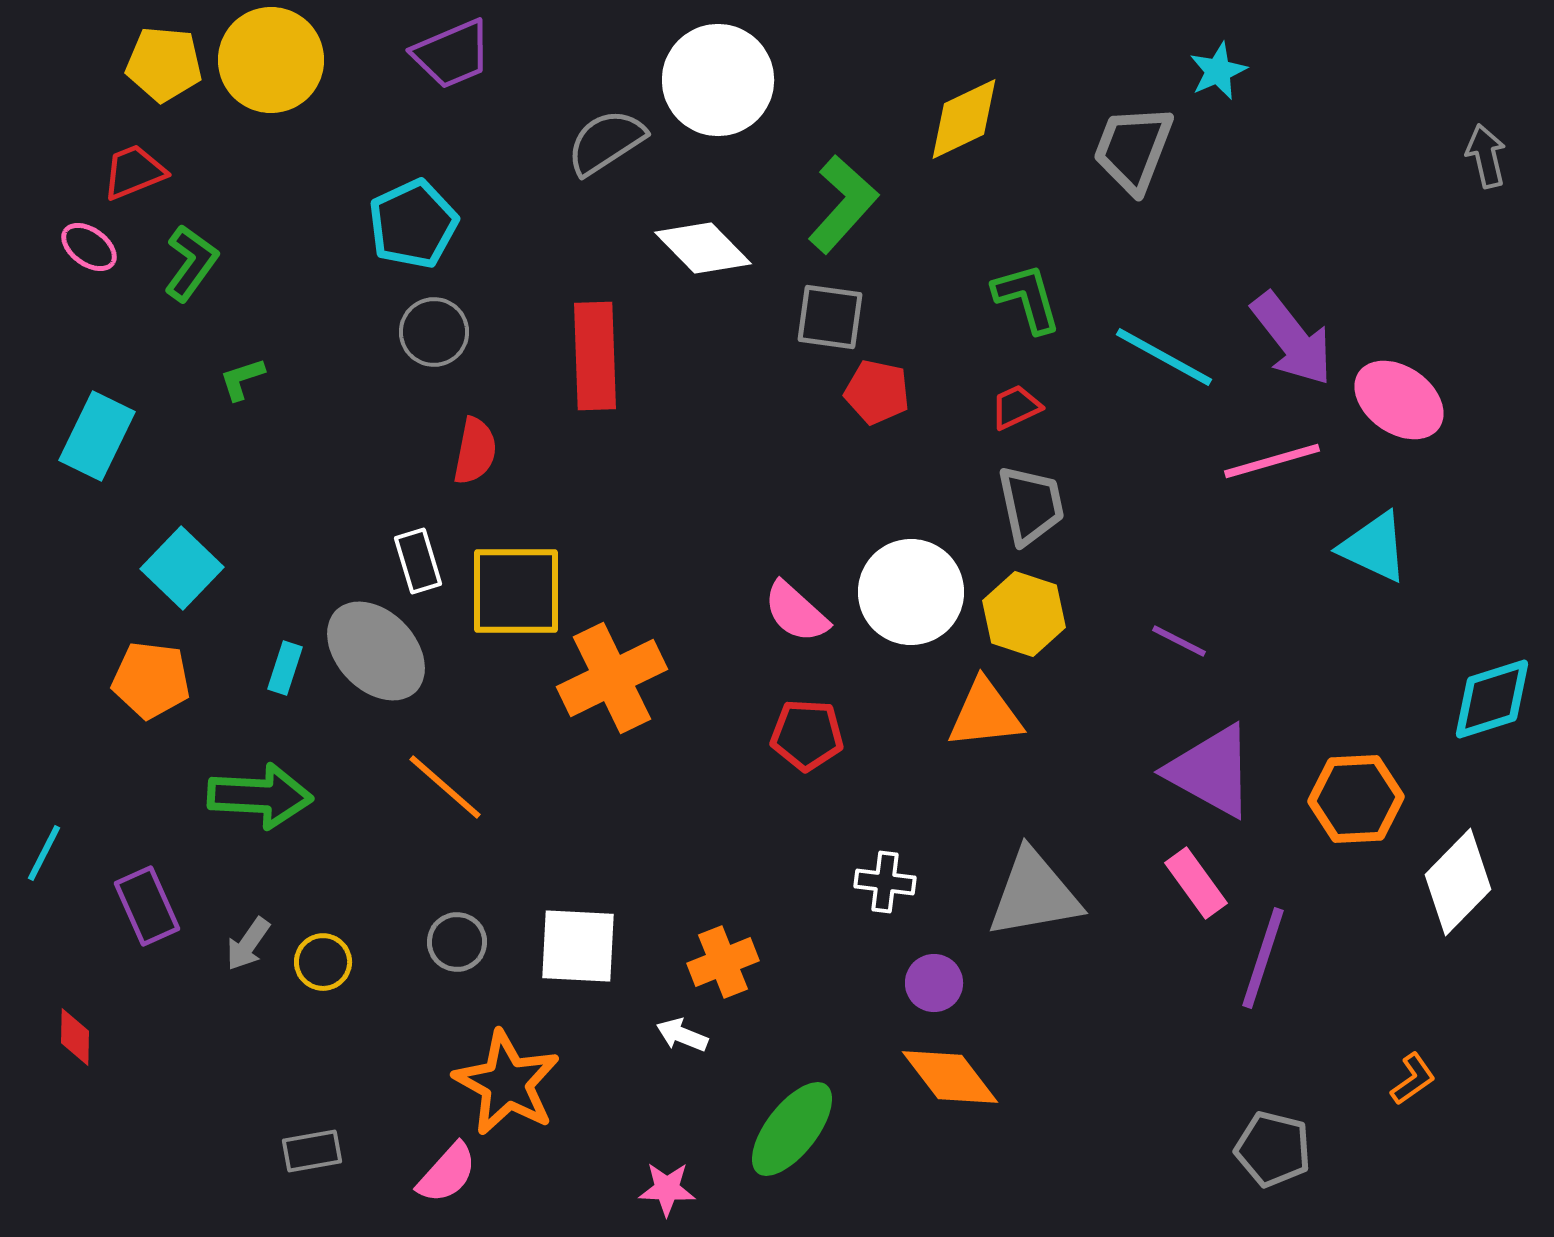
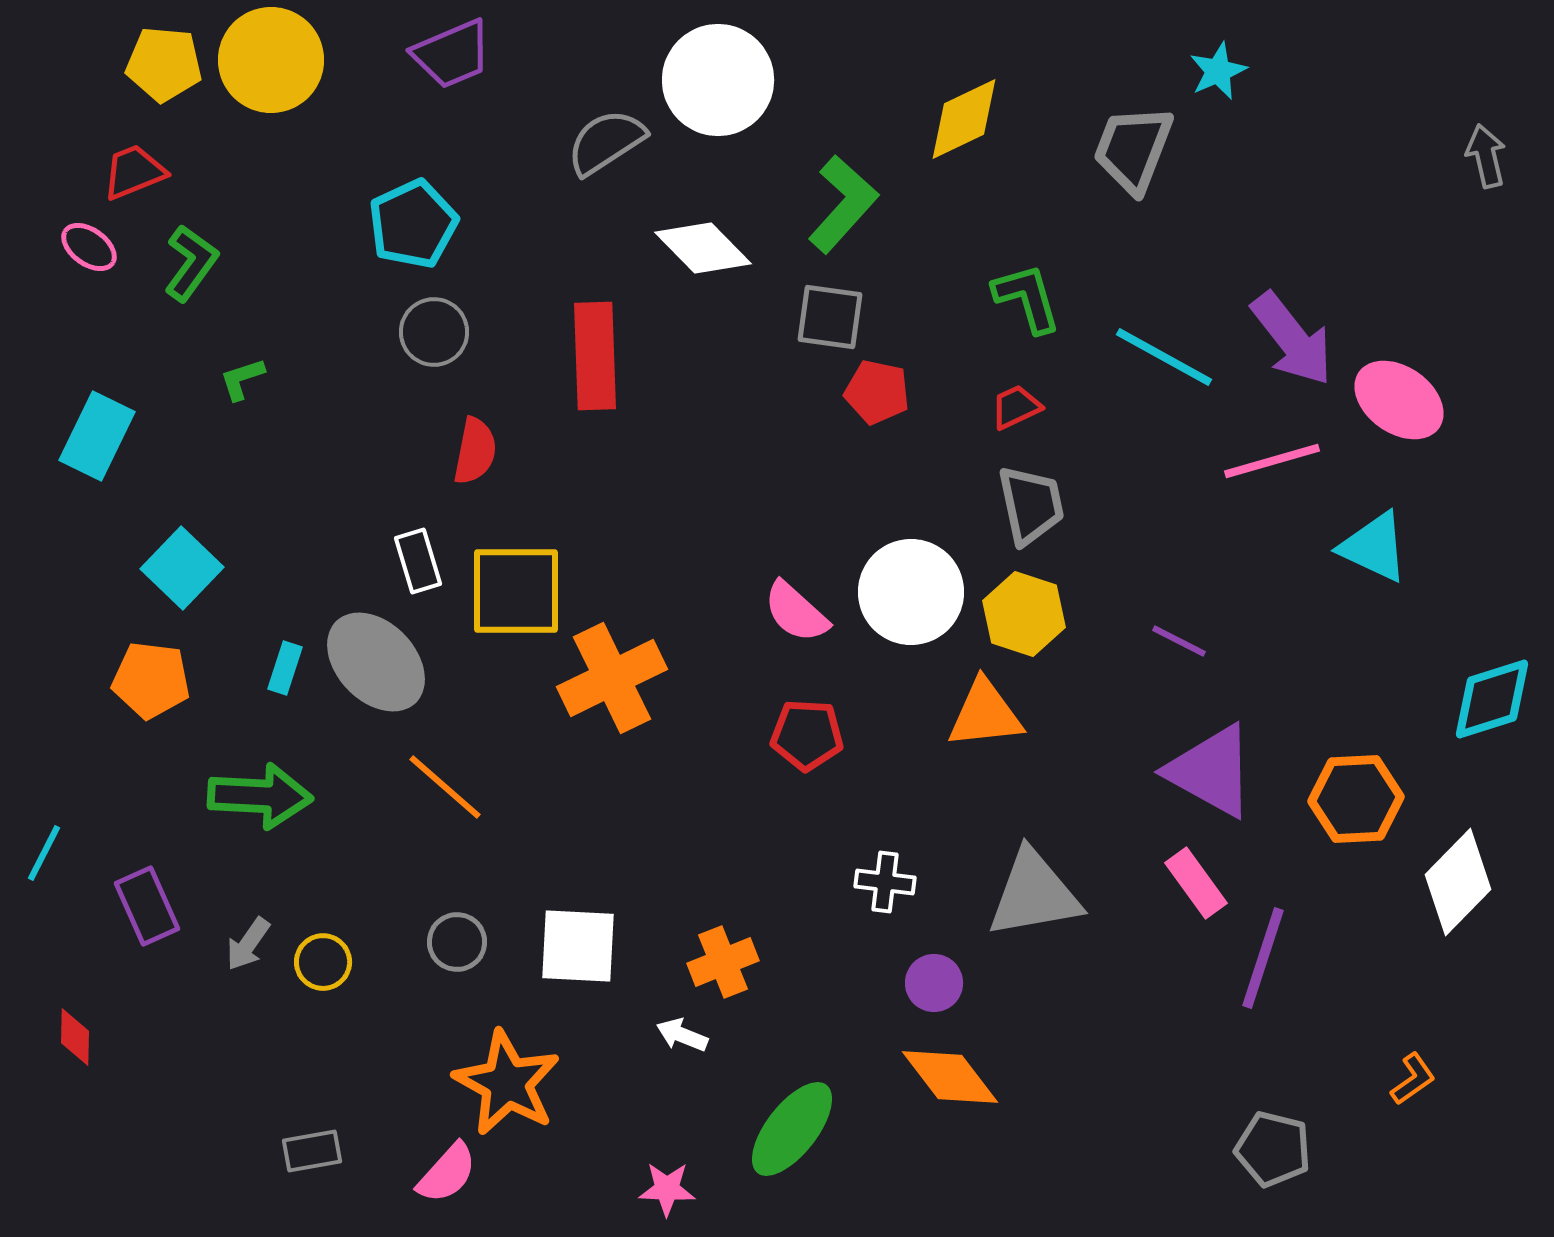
gray ellipse at (376, 651): moved 11 px down
